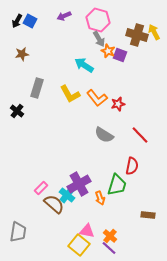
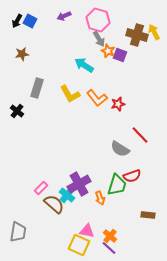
gray semicircle: moved 16 px right, 14 px down
red semicircle: moved 10 px down; rotated 60 degrees clockwise
yellow square: rotated 15 degrees counterclockwise
